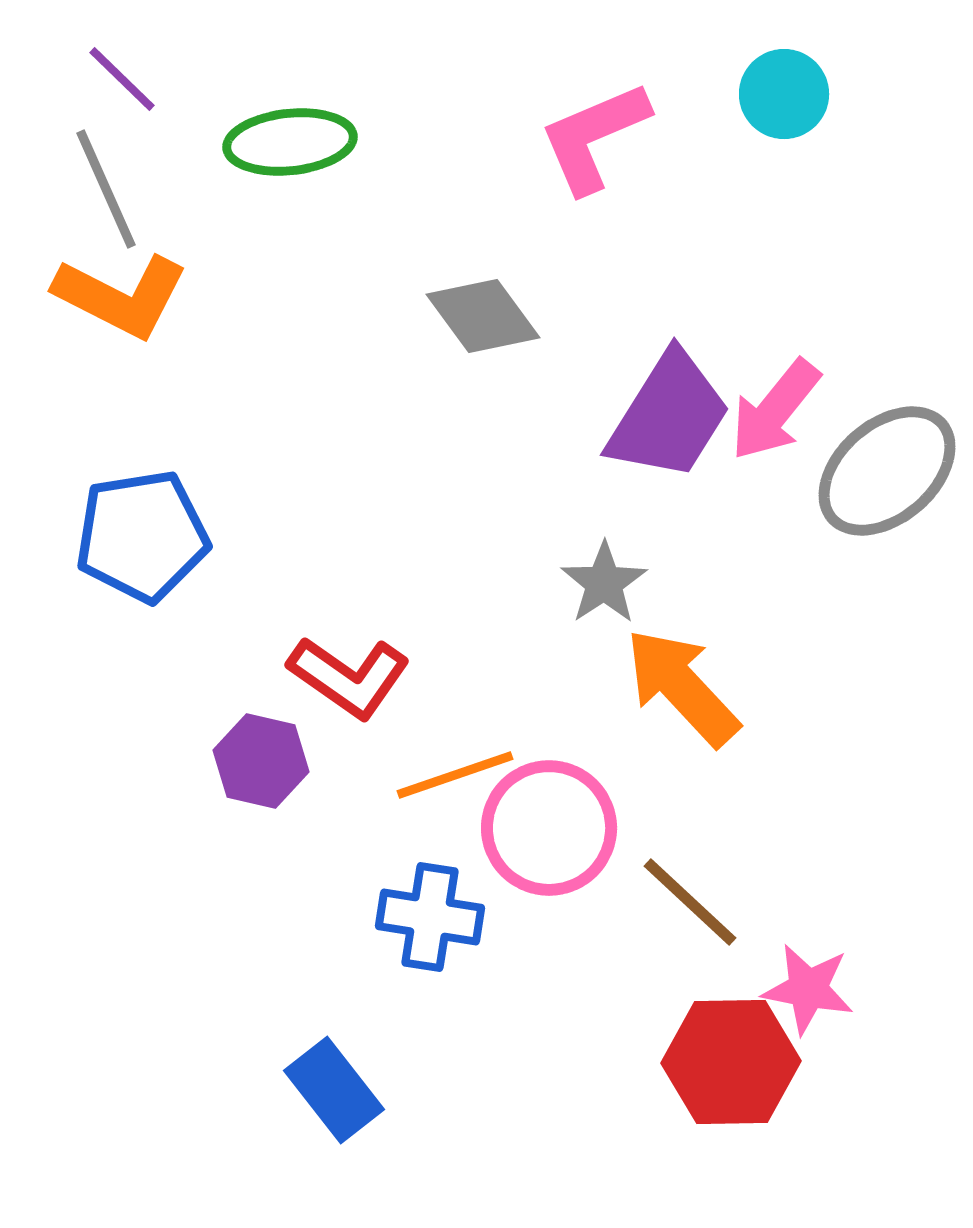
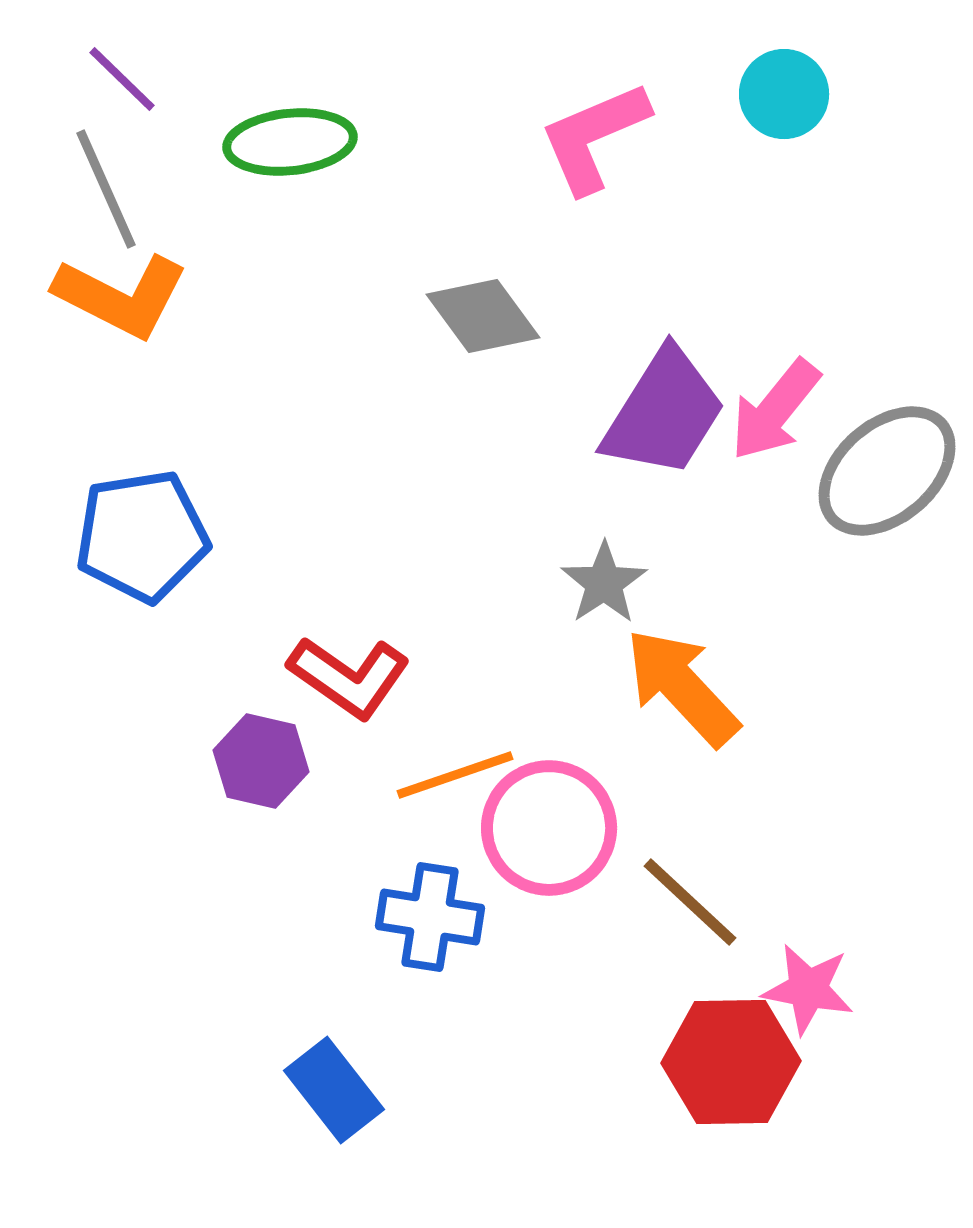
purple trapezoid: moved 5 px left, 3 px up
